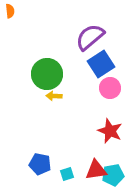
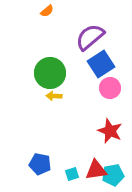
orange semicircle: moved 37 px right; rotated 56 degrees clockwise
green circle: moved 3 px right, 1 px up
cyan square: moved 5 px right
